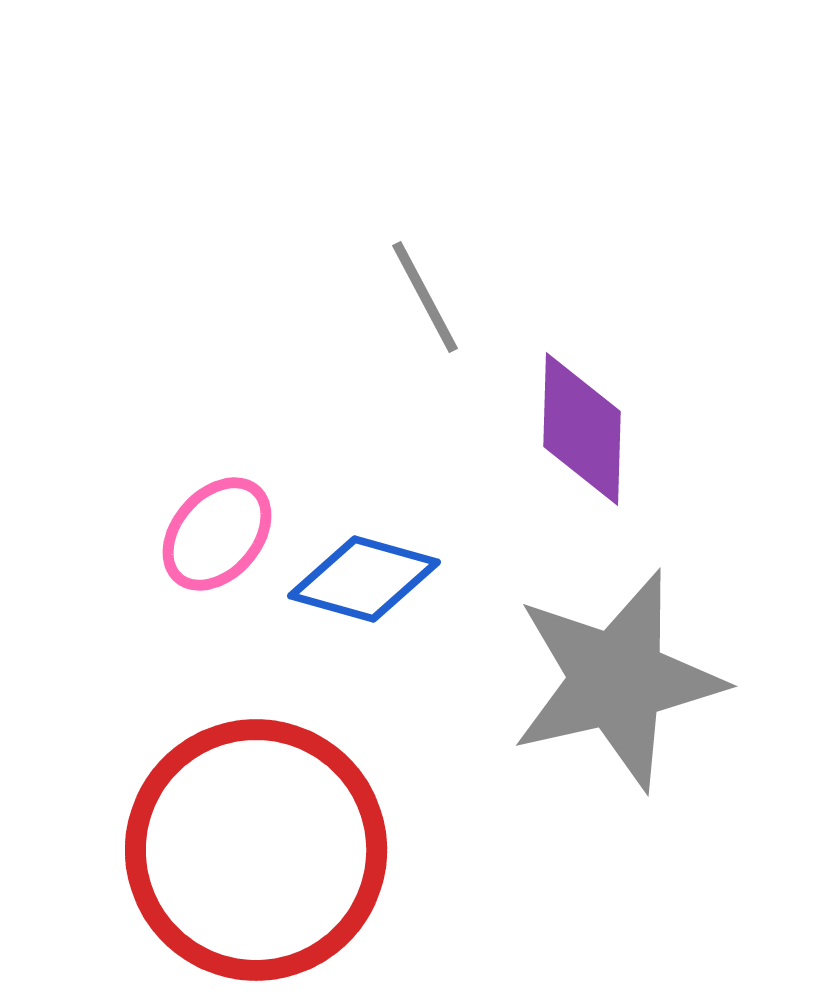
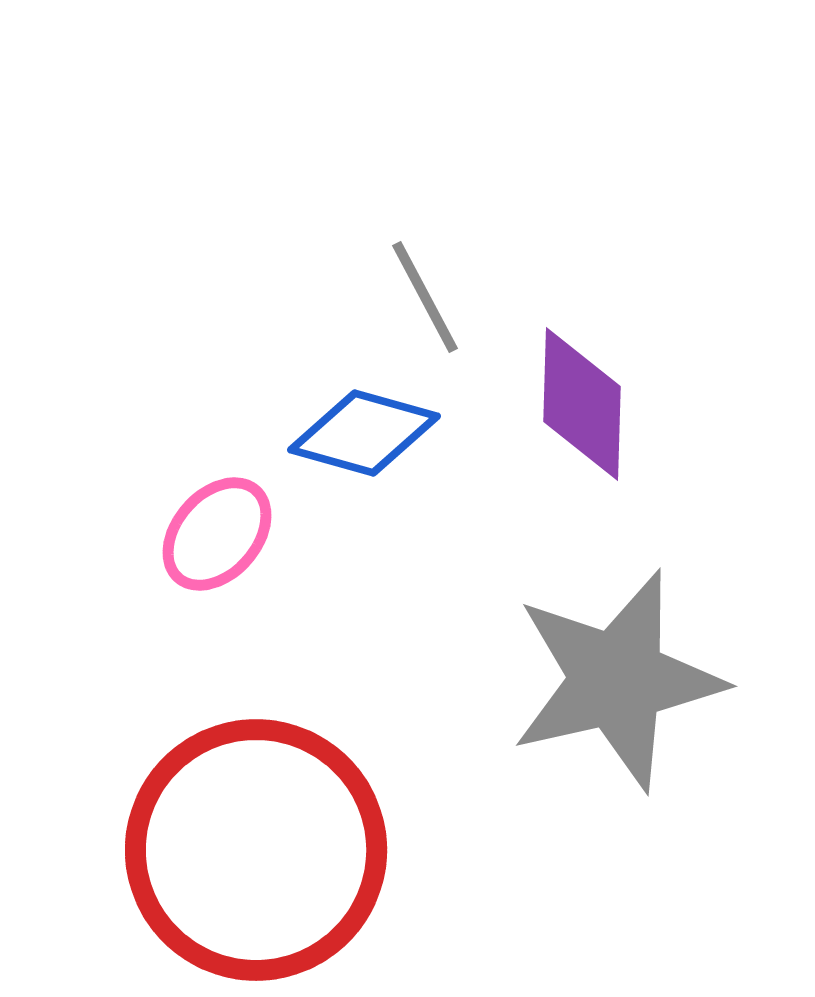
purple diamond: moved 25 px up
blue diamond: moved 146 px up
